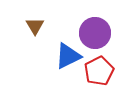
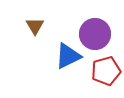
purple circle: moved 1 px down
red pentagon: moved 7 px right; rotated 12 degrees clockwise
